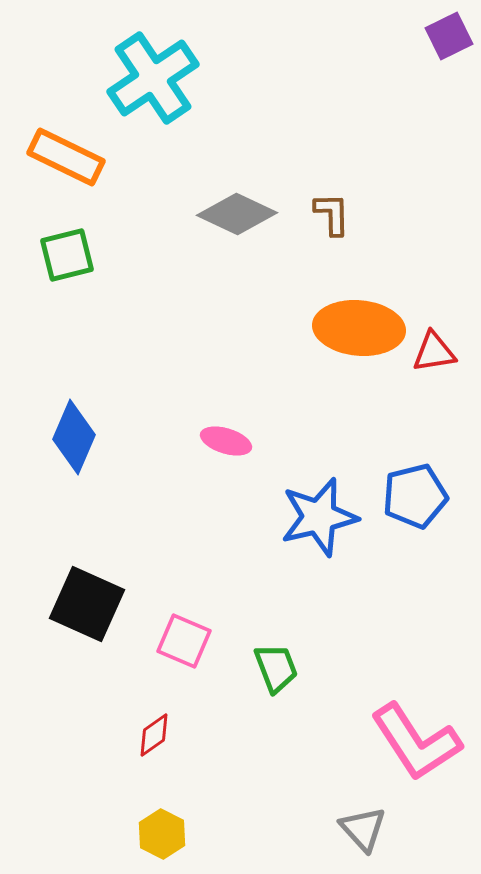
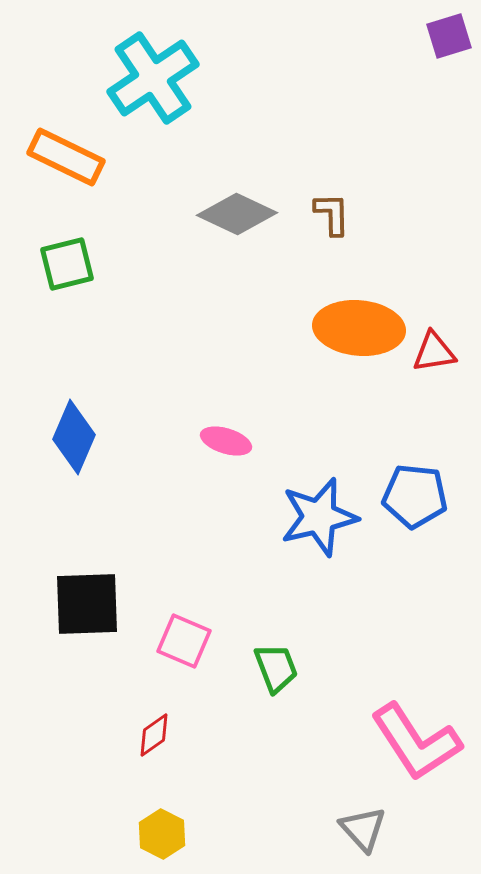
purple square: rotated 9 degrees clockwise
green square: moved 9 px down
blue pentagon: rotated 20 degrees clockwise
black square: rotated 26 degrees counterclockwise
